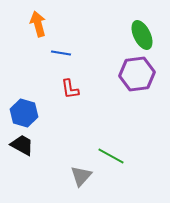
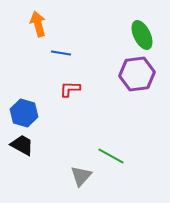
red L-shape: rotated 100 degrees clockwise
